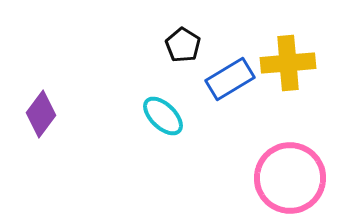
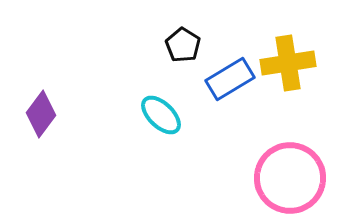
yellow cross: rotated 4 degrees counterclockwise
cyan ellipse: moved 2 px left, 1 px up
